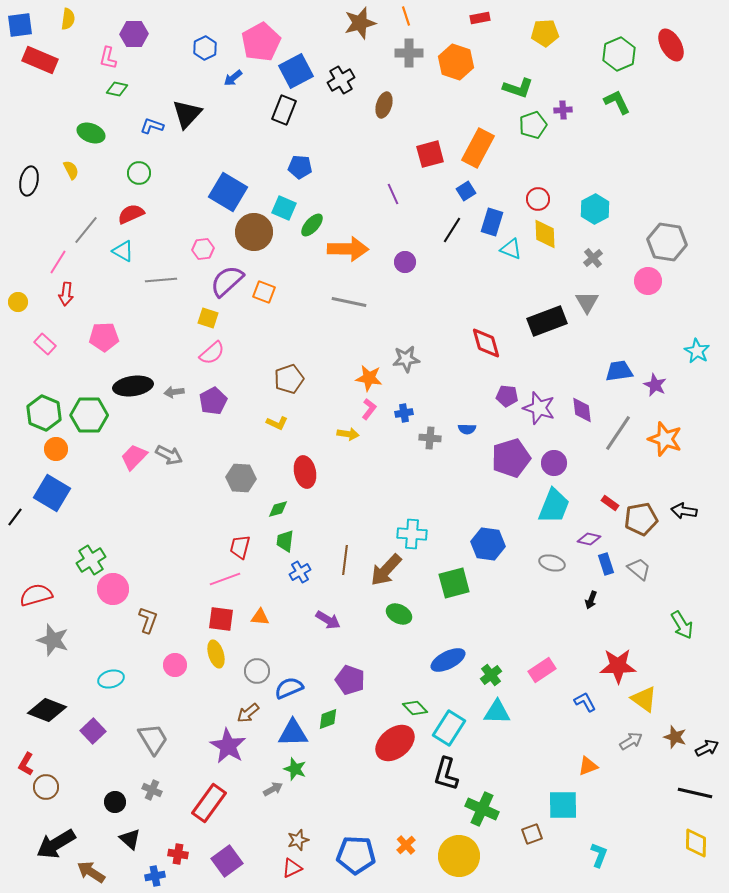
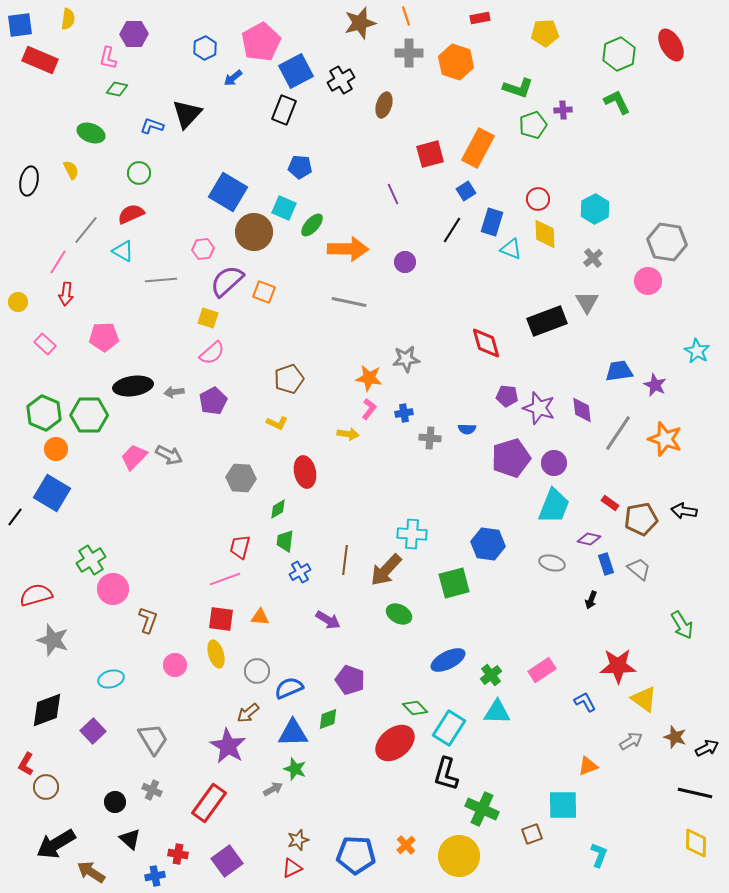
green diamond at (278, 509): rotated 15 degrees counterclockwise
black diamond at (47, 710): rotated 42 degrees counterclockwise
